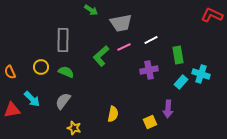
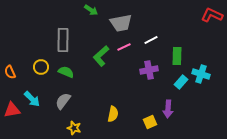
green rectangle: moved 1 px left, 1 px down; rotated 12 degrees clockwise
